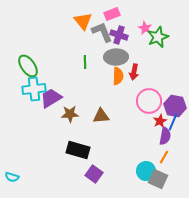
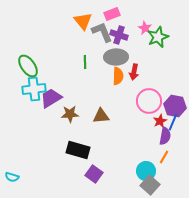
gray square: moved 8 px left, 6 px down; rotated 18 degrees clockwise
